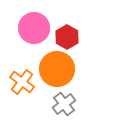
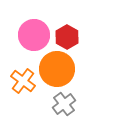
pink circle: moved 7 px down
orange cross: moved 1 px right, 1 px up
